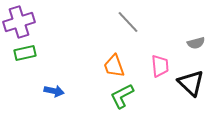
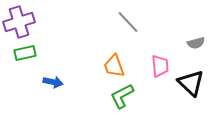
blue arrow: moved 1 px left, 9 px up
